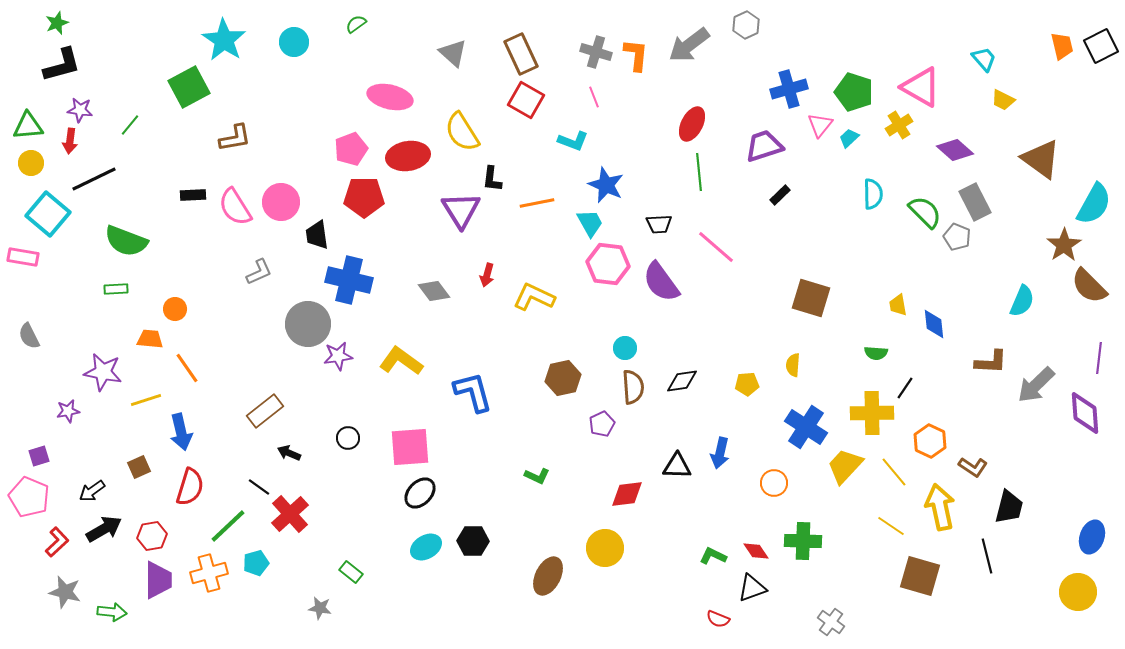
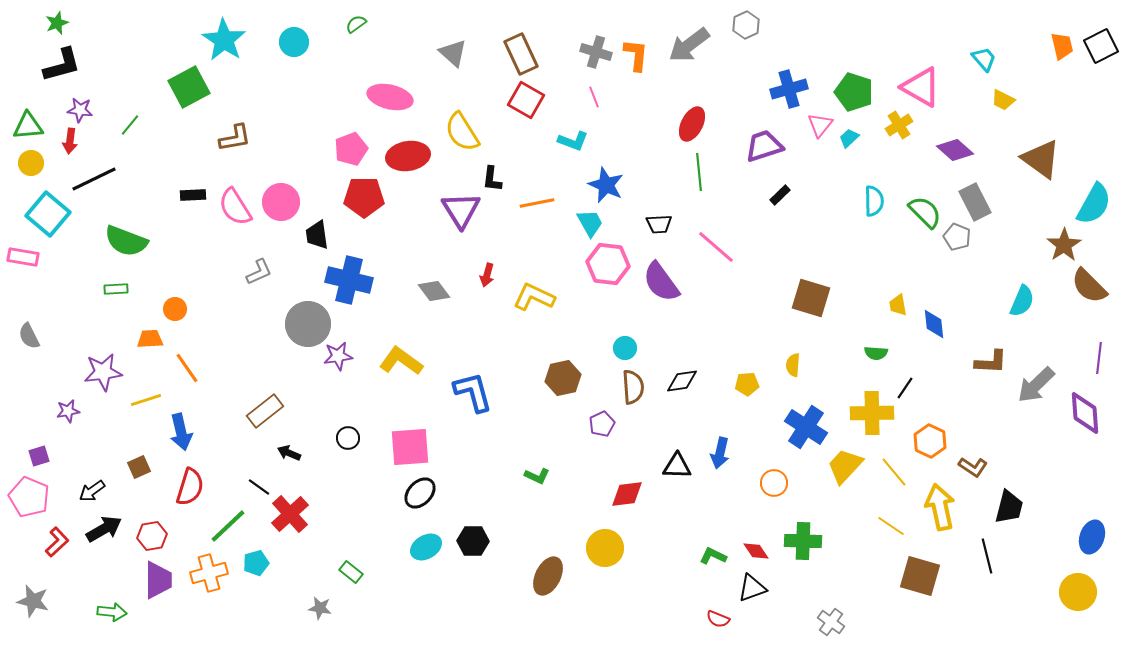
cyan semicircle at (873, 194): moved 1 px right, 7 px down
orange trapezoid at (150, 339): rotated 8 degrees counterclockwise
purple star at (103, 372): rotated 18 degrees counterclockwise
gray star at (65, 592): moved 32 px left, 9 px down
